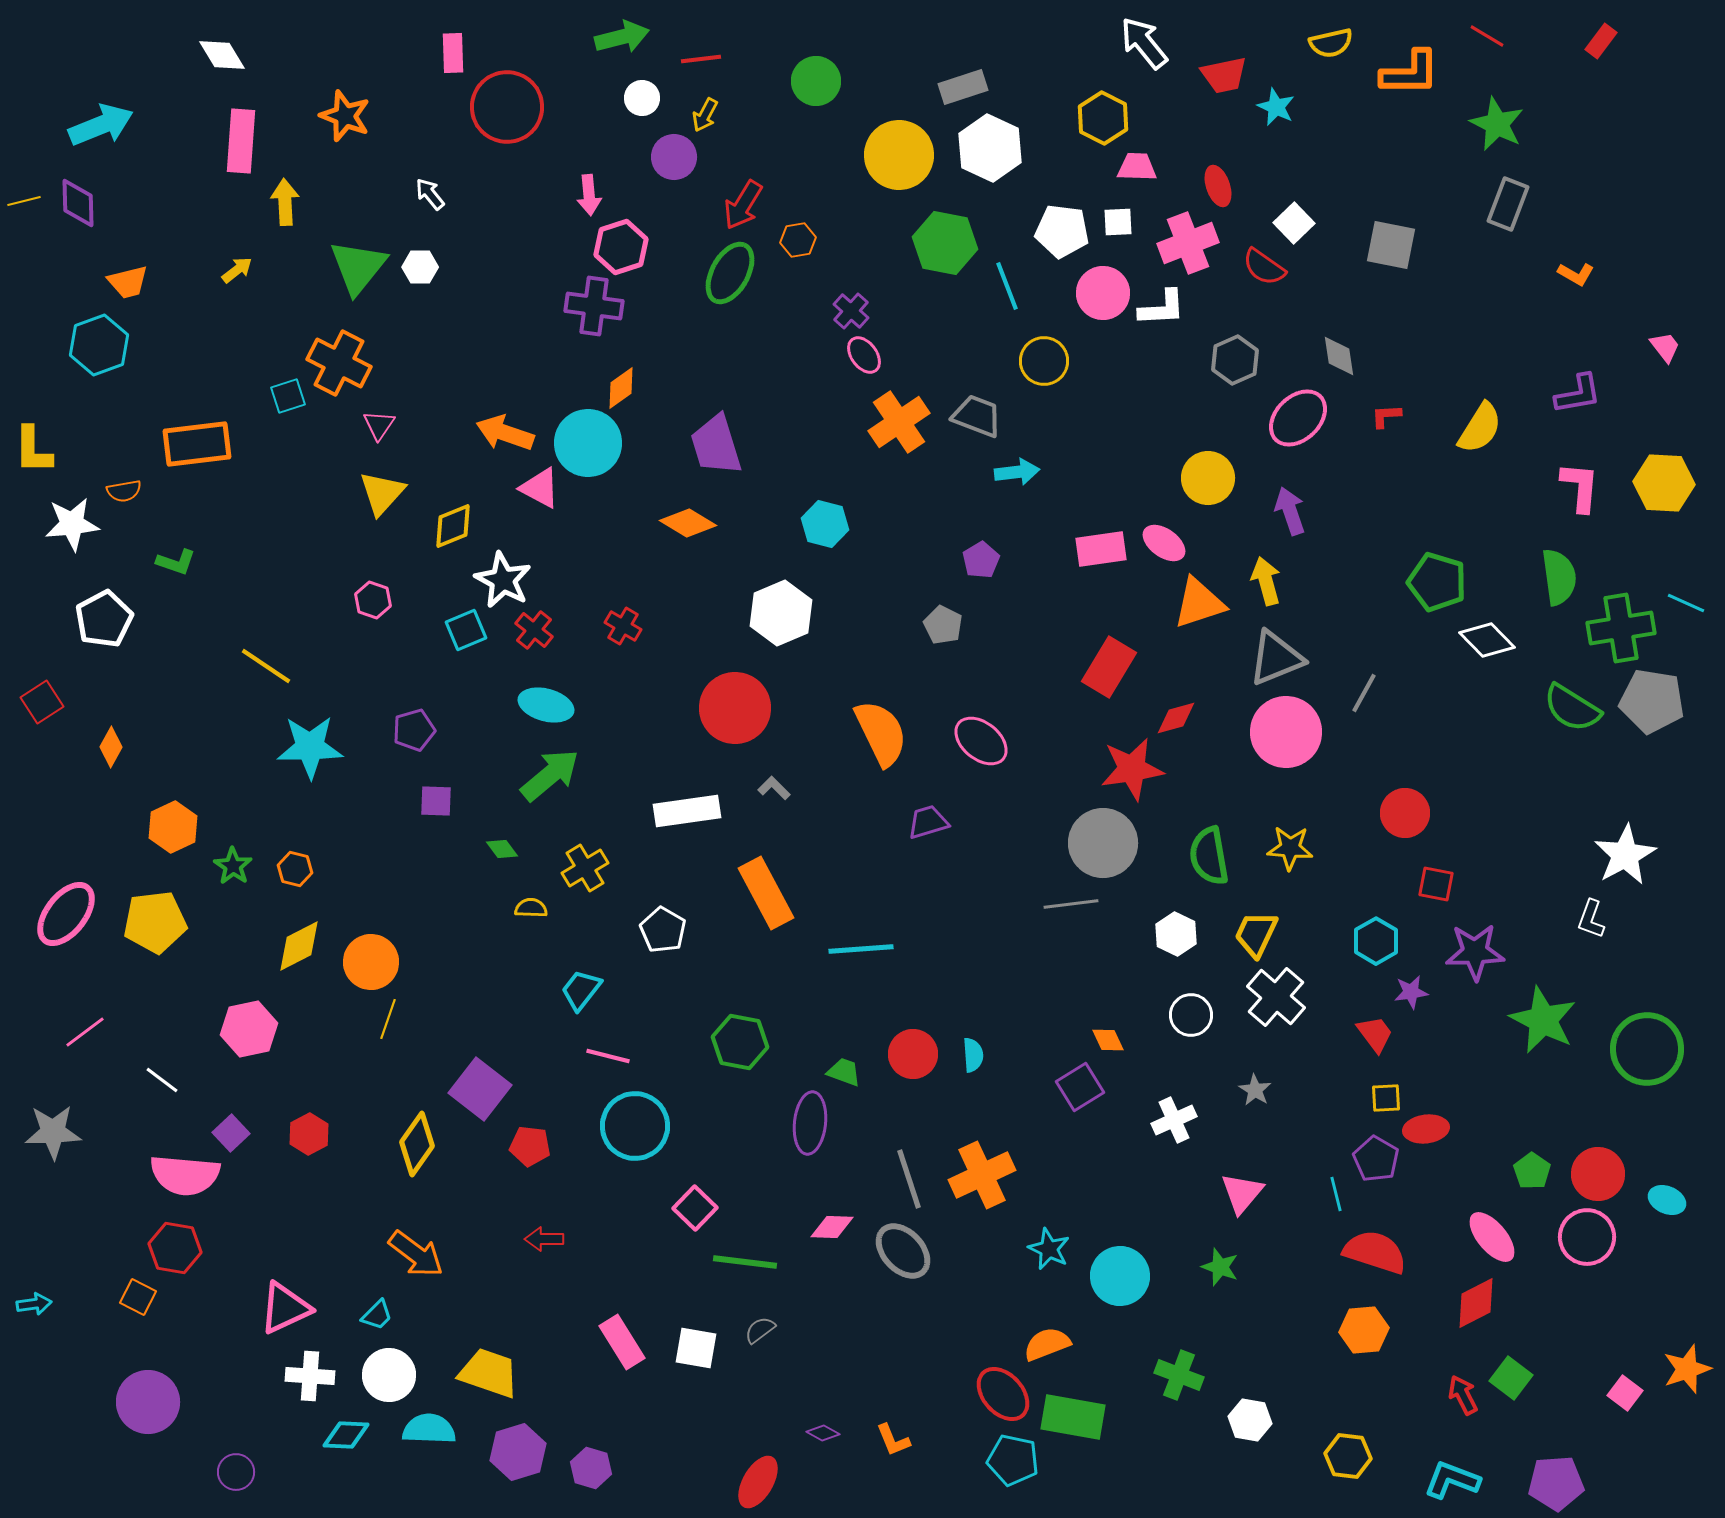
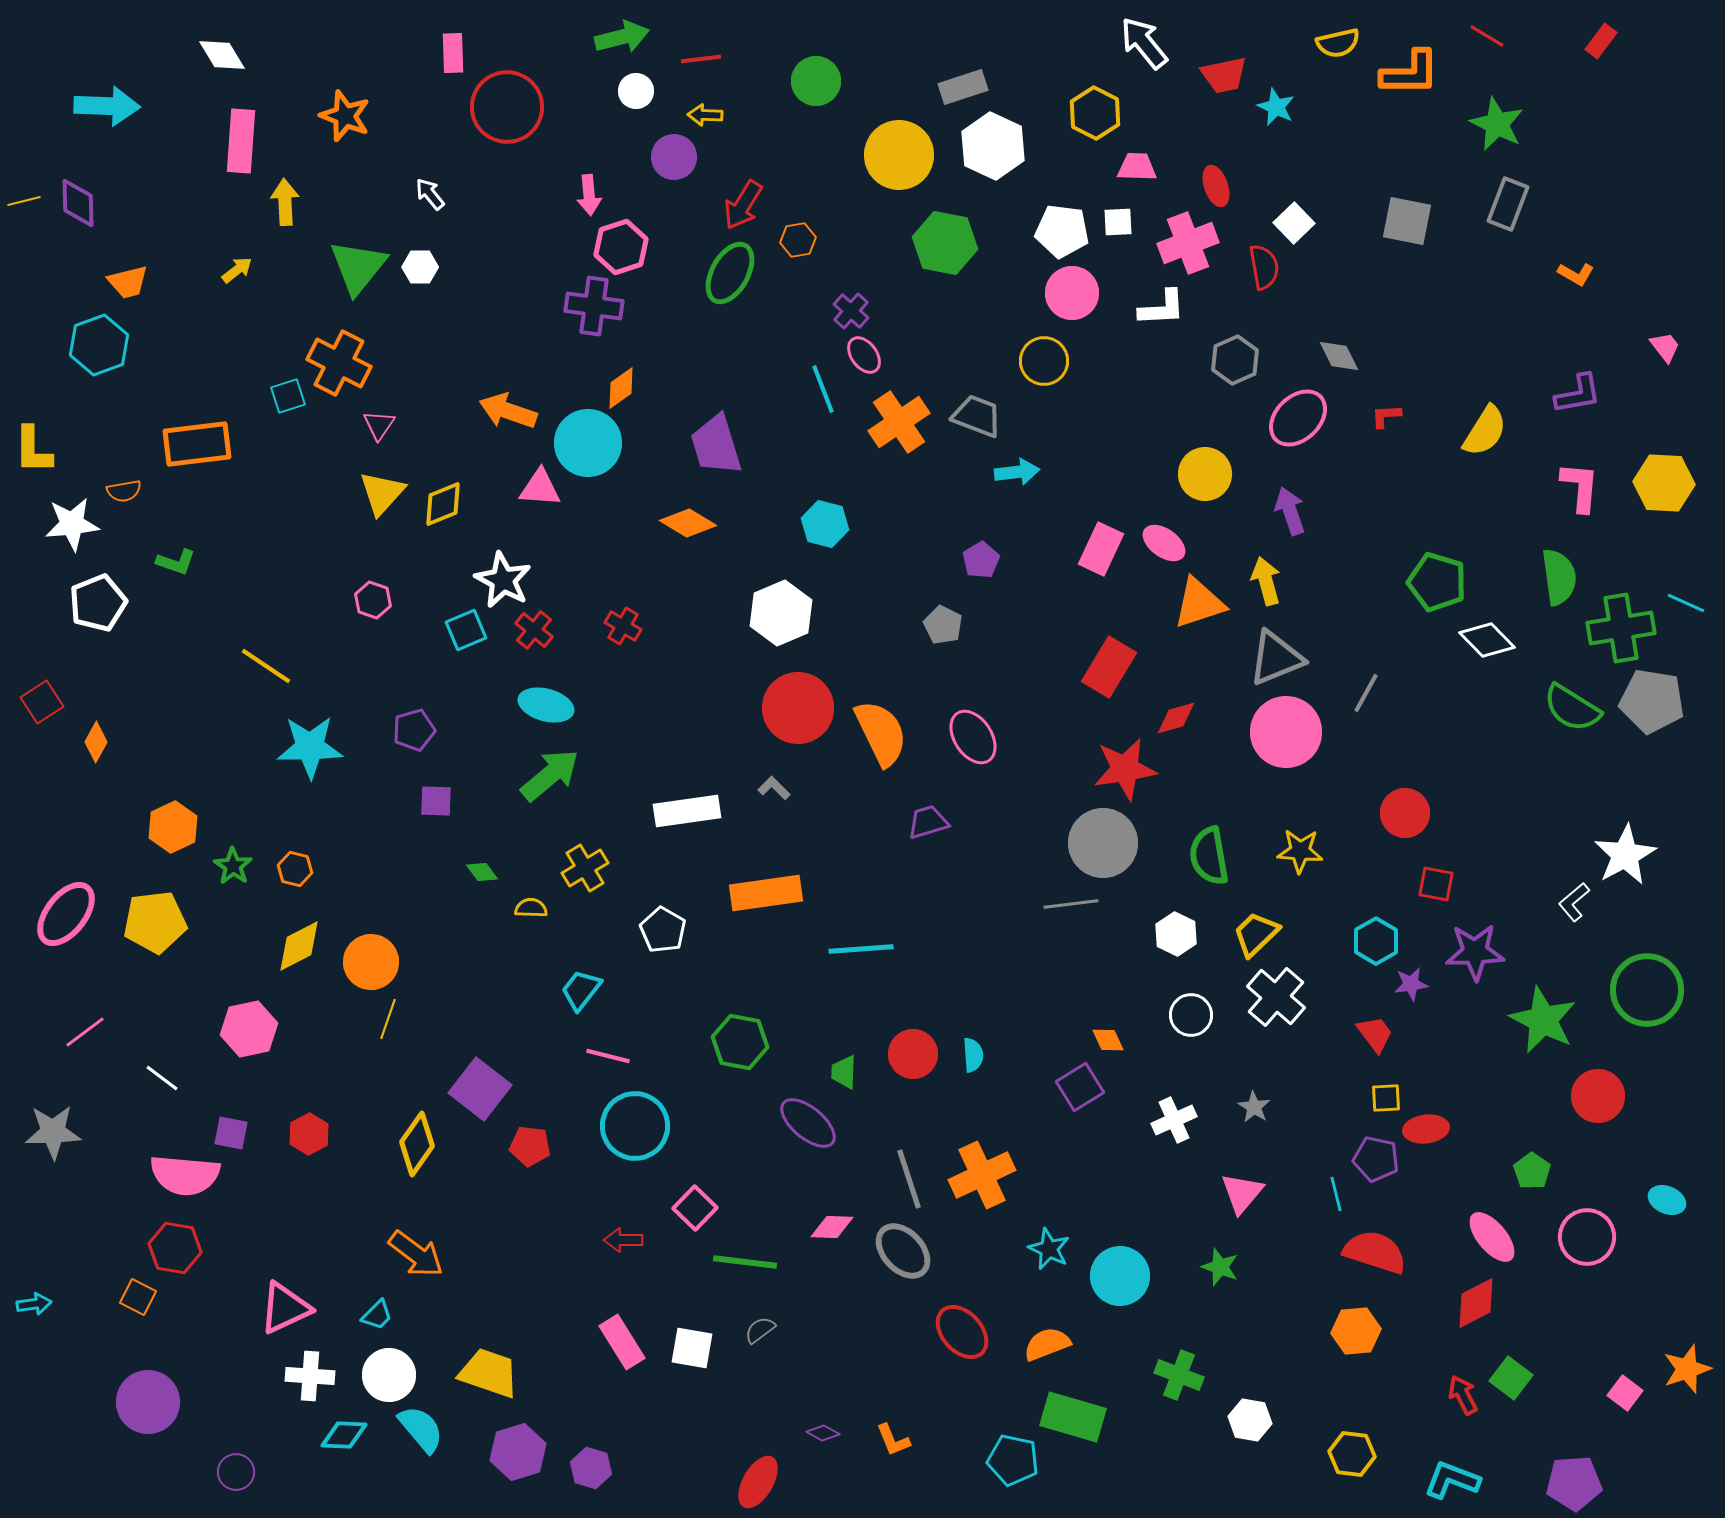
yellow semicircle at (1331, 43): moved 7 px right
white circle at (642, 98): moved 6 px left, 7 px up
yellow arrow at (705, 115): rotated 64 degrees clockwise
yellow hexagon at (1103, 118): moved 8 px left, 5 px up
cyan arrow at (101, 125): moved 6 px right, 19 px up; rotated 24 degrees clockwise
white hexagon at (990, 148): moved 3 px right, 2 px up
red ellipse at (1218, 186): moved 2 px left
gray square at (1391, 245): moved 16 px right, 24 px up
red semicircle at (1264, 267): rotated 135 degrees counterclockwise
cyan line at (1007, 286): moved 184 px left, 103 px down
pink circle at (1103, 293): moved 31 px left
gray diamond at (1339, 356): rotated 18 degrees counterclockwise
yellow semicircle at (1480, 428): moved 5 px right, 3 px down
orange arrow at (505, 433): moved 3 px right, 22 px up
yellow circle at (1208, 478): moved 3 px left, 4 px up
pink triangle at (540, 488): rotated 24 degrees counterclockwise
yellow diamond at (453, 526): moved 10 px left, 22 px up
pink rectangle at (1101, 549): rotated 57 degrees counterclockwise
white pentagon at (104, 619): moved 6 px left, 16 px up; rotated 6 degrees clockwise
gray line at (1364, 693): moved 2 px right
red circle at (735, 708): moved 63 px right
pink ellipse at (981, 741): moved 8 px left, 4 px up; rotated 18 degrees clockwise
orange diamond at (111, 747): moved 15 px left, 5 px up
red star at (1132, 769): moved 7 px left
yellow star at (1290, 848): moved 10 px right, 3 px down
green diamond at (502, 849): moved 20 px left, 23 px down
orange rectangle at (766, 893): rotated 70 degrees counterclockwise
white L-shape at (1591, 919): moved 17 px left, 17 px up; rotated 30 degrees clockwise
yellow trapezoid at (1256, 934): rotated 21 degrees clockwise
purple star at (1411, 992): moved 8 px up
green circle at (1647, 1049): moved 59 px up
green trapezoid at (844, 1072): rotated 108 degrees counterclockwise
white line at (162, 1080): moved 2 px up
gray star at (1255, 1090): moved 1 px left, 17 px down
purple ellipse at (810, 1123): moved 2 px left; rotated 56 degrees counterclockwise
purple square at (231, 1133): rotated 36 degrees counterclockwise
purple pentagon at (1376, 1159): rotated 18 degrees counterclockwise
red circle at (1598, 1174): moved 78 px up
red arrow at (544, 1239): moved 79 px right, 1 px down
orange hexagon at (1364, 1330): moved 8 px left, 1 px down
white square at (696, 1348): moved 4 px left
red ellipse at (1003, 1394): moved 41 px left, 62 px up
green rectangle at (1073, 1417): rotated 6 degrees clockwise
cyan semicircle at (429, 1429): moved 8 px left; rotated 48 degrees clockwise
cyan diamond at (346, 1435): moved 2 px left
yellow hexagon at (1348, 1456): moved 4 px right, 2 px up
purple pentagon at (1556, 1483): moved 18 px right
